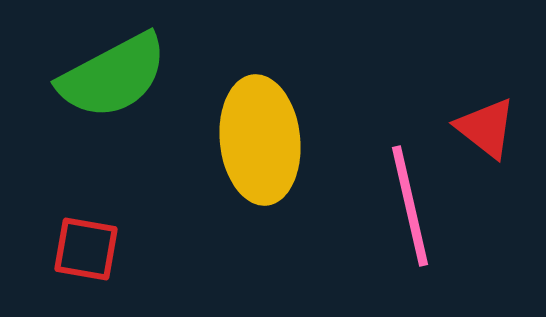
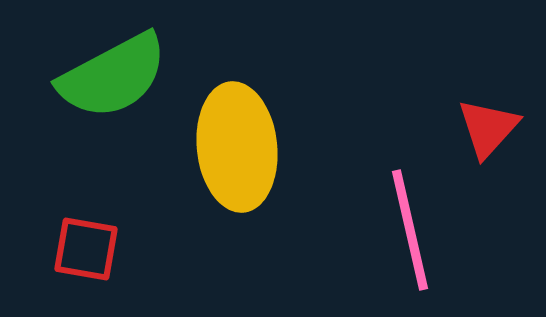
red triangle: moved 2 px right; rotated 34 degrees clockwise
yellow ellipse: moved 23 px left, 7 px down
pink line: moved 24 px down
